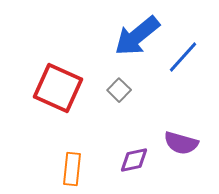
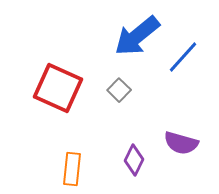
purple diamond: rotated 52 degrees counterclockwise
